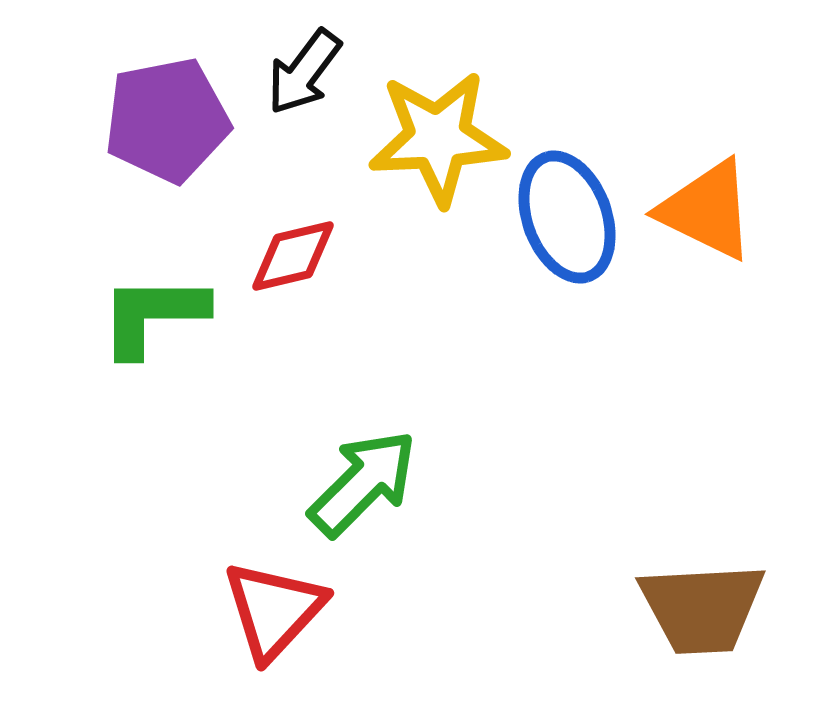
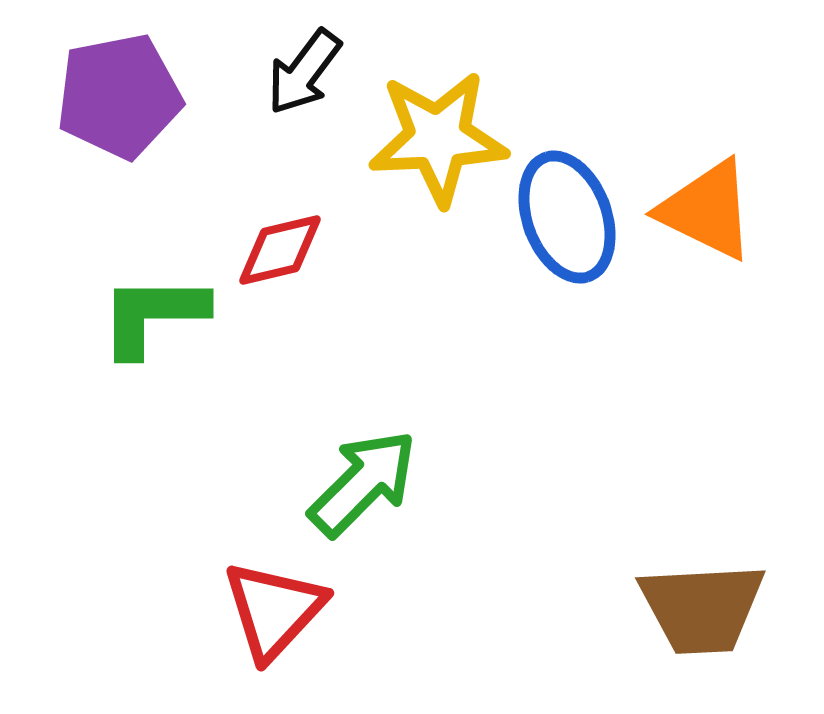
purple pentagon: moved 48 px left, 24 px up
red diamond: moved 13 px left, 6 px up
